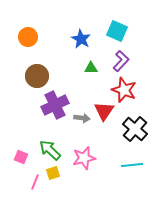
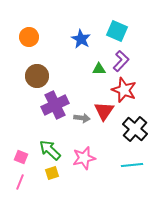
orange circle: moved 1 px right
green triangle: moved 8 px right, 1 px down
yellow square: moved 1 px left
pink line: moved 15 px left
